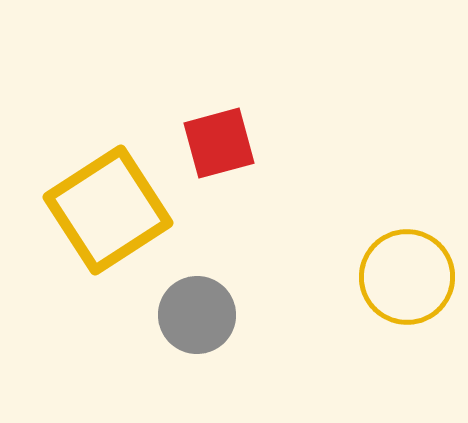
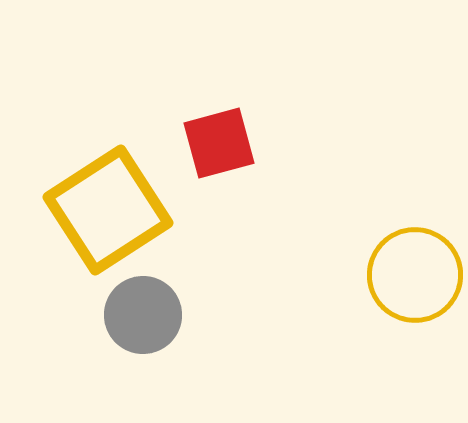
yellow circle: moved 8 px right, 2 px up
gray circle: moved 54 px left
